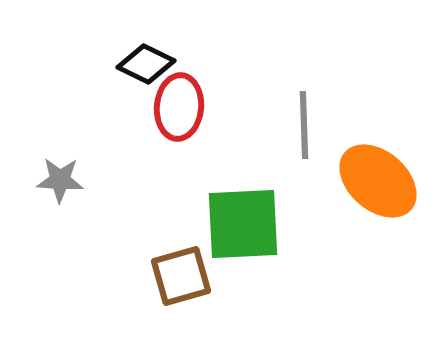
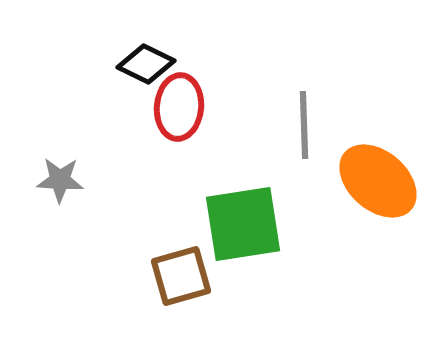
green square: rotated 6 degrees counterclockwise
